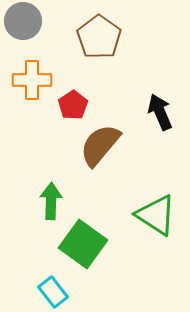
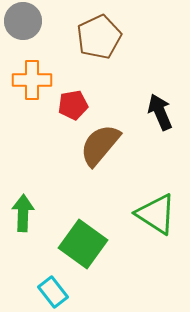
brown pentagon: rotated 12 degrees clockwise
red pentagon: rotated 24 degrees clockwise
green arrow: moved 28 px left, 12 px down
green triangle: moved 1 px up
